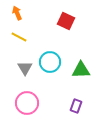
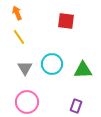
red square: rotated 18 degrees counterclockwise
yellow line: rotated 28 degrees clockwise
cyan circle: moved 2 px right, 2 px down
green triangle: moved 2 px right
pink circle: moved 1 px up
